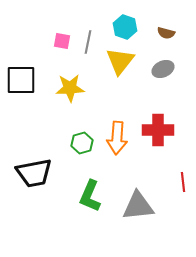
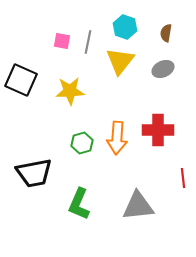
brown semicircle: rotated 84 degrees clockwise
black square: rotated 24 degrees clockwise
yellow star: moved 3 px down
red line: moved 4 px up
green L-shape: moved 11 px left, 8 px down
